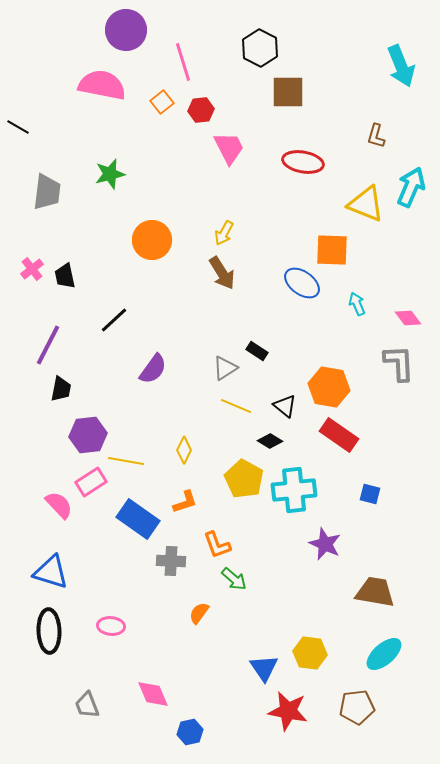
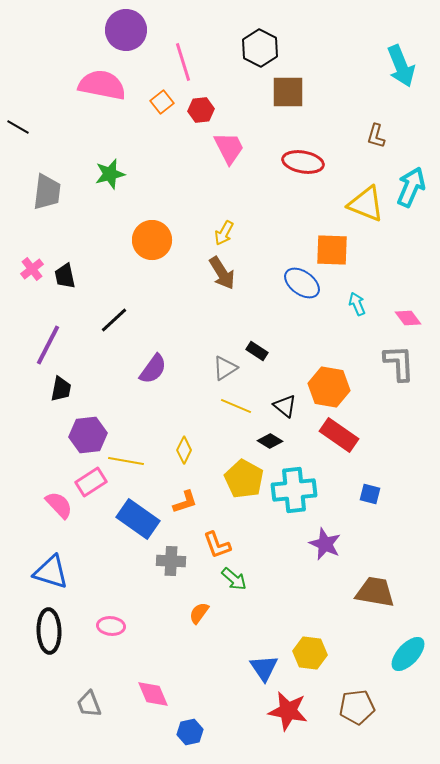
cyan ellipse at (384, 654): moved 24 px right; rotated 6 degrees counterclockwise
gray trapezoid at (87, 705): moved 2 px right, 1 px up
